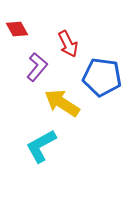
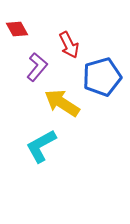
red arrow: moved 1 px right, 1 px down
blue pentagon: rotated 24 degrees counterclockwise
